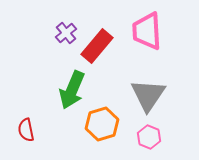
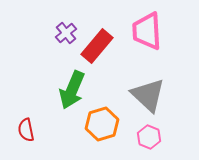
gray triangle: rotated 21 degrees counterclockwise
